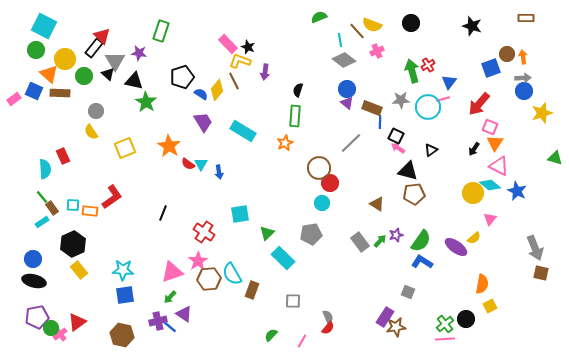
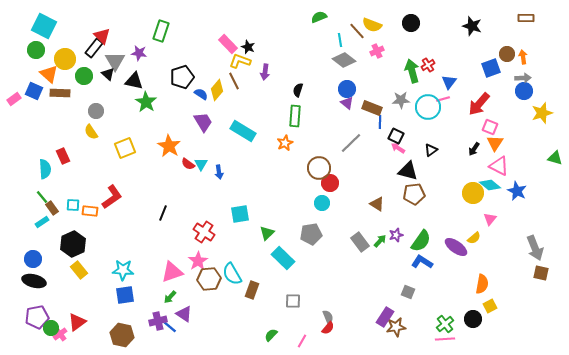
black circle at (466, 319): moved 7 px right
